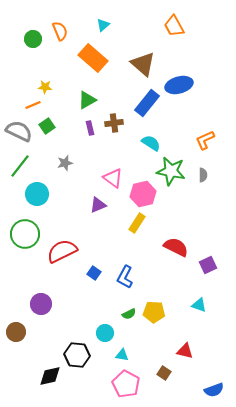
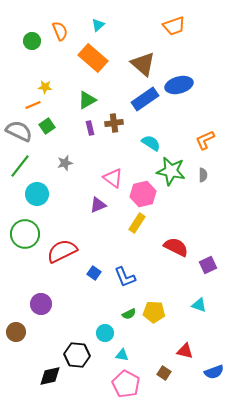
cyan triangle at (103, 25): moved 5 px left
orange trapezoid at (174, 26): rotated 80 degrees counterclockwise
green circle at (33, 39): moved 1 px left, 2 px down
blue rectangle at (147, 103): moved 2 px left, 4 px up; rotated 16 degrees clockwise
blue L-shape at (125, 277): rotated 50 degrees counterclockwise
blue semicircle at (214, 390): moved 18 px up
